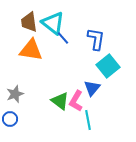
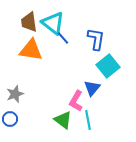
green triangle: moved 3 px right, 19 px down
